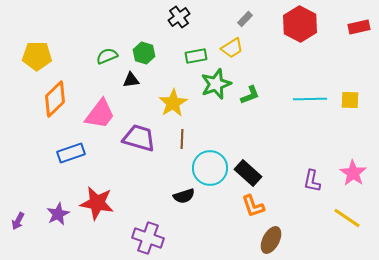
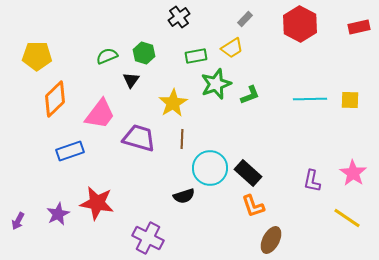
black triangle: rotated 48 degrees counterclockwise
blue rectangle: moved 1 px left, 2 px up
purple cross: rotated 8 degrees clockwise
